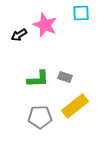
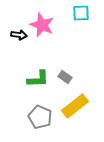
pink star: moved 3 px left
black arrow: rotated 140 degrees counterclockwise
gray rectangle: rotated 16 degrees clockwise
gray pentagon: rotated 25 degrees clockwise
